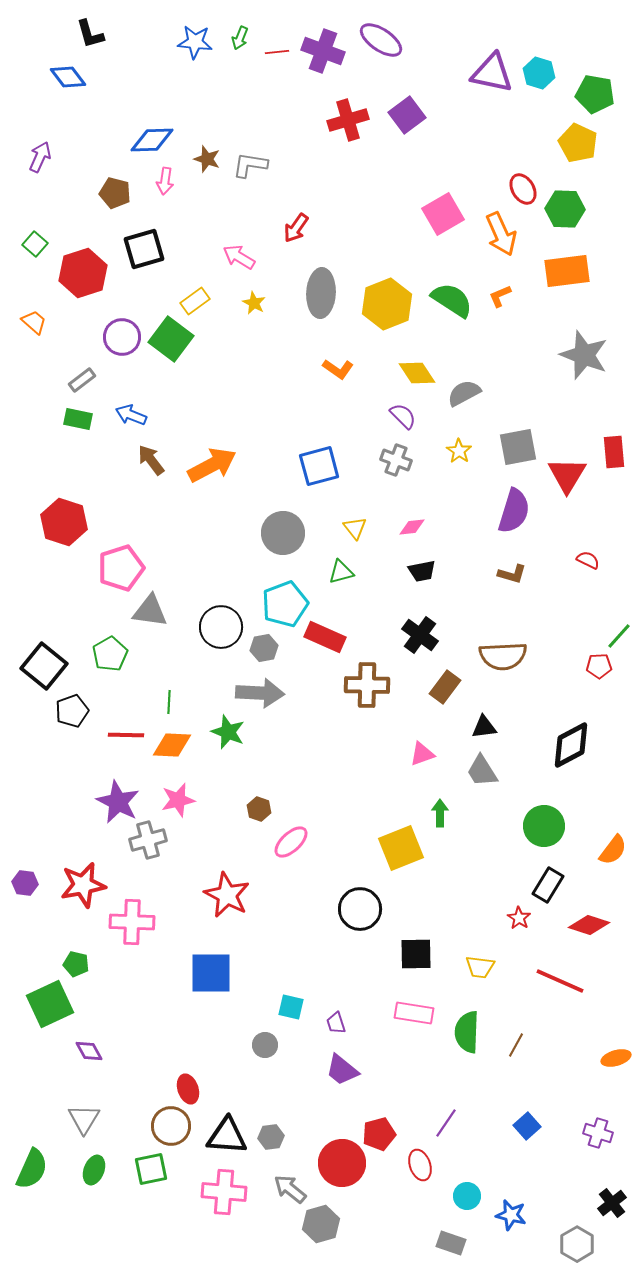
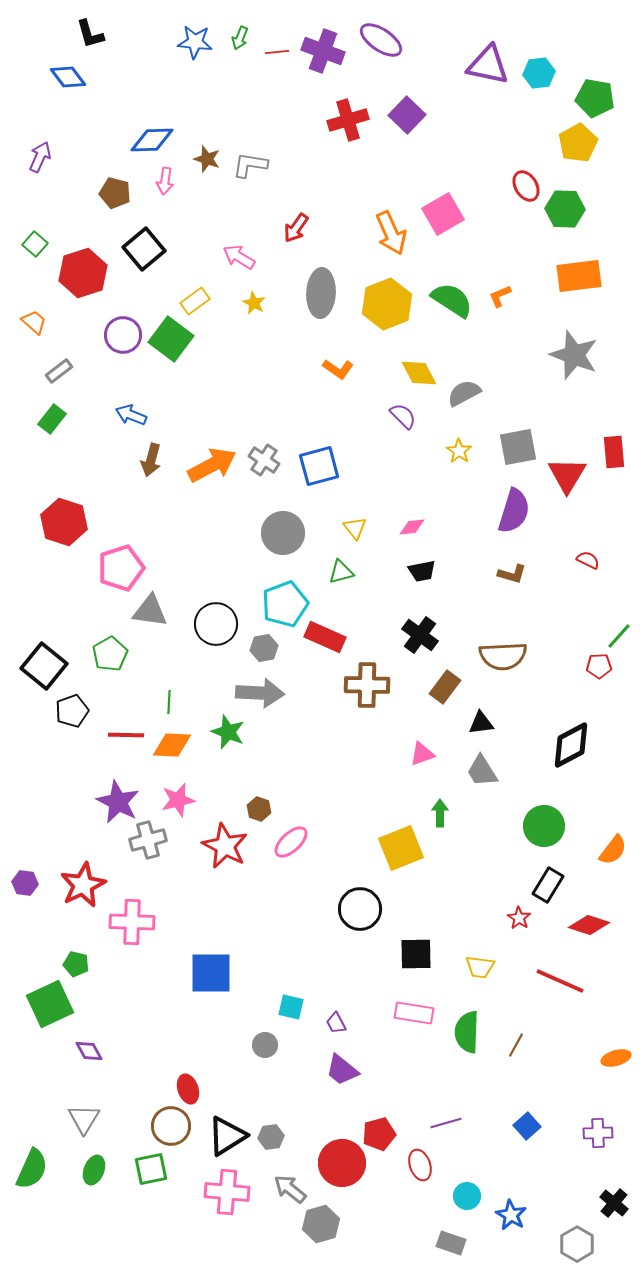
purple triangle at (492, 73): moved 4 px left, 8 px up
cyan hexagon at (539, 73): rotated 24 degrees counterclockwise
green pentagon at (595, 94): moved 4 px down
purple square at (407, 115): rotated 9 degrees counterclockwise
yellow pentagon at (578, 143): rotated 18 degrees clockwise
red ellipse at (523, 189): moved 3 px right, 3 px up
orange arrow at (501, 234): moved 110 px left, 1 px up
black square at (144, 249): rotated 24 degrees counterclockwise
orange rectangle at (567, 271): moved 12 px right, 5 px down
purple circle at (122, 337): moved 1 px right, 2 px up
gray star at (584, 355): moved 10 px left
yellow diamond at (417, 373): moved 2 px right; rotated 6 degrees clockwise
gray rectangle at (82, 380): moved 23 px left, 9 px up
green rectangle at (78, 419): moved 26 px left; rotated 64 degrees counterclockwise
brown arrow at (151, 460): rotated 128 degrees counterclockwise
gray cross at (396, 460): moved 132 px left; rotated 12 degrees clockwise
black circle at (221, 627): moved 5 px left, 3 px up
black triangle at (484, 727): moved 3 px left, 4 px up
red star at (83, 885): rotated 15 degrees counterclockwise
red star at (227, 895): moved 2 px left, 49 px up
purple trapezoid at (336, 1023): rotated 10 degrees counterclockwise
purple line at (446, 1123): rotated 40 degrees clockwise
purple cross at (598, 1133): rotated 20 degrees counterclockwise
black triangle at (227, 1136): rotated 36 degrees counterclockwise
pink cross at (224, 1192): moved 3 px right
black cross at (612, 1203): moved 2 px right; rotated 12 degrees counterclockwise
blue star at (511, 1215): rotated 16 degrees clockwise
